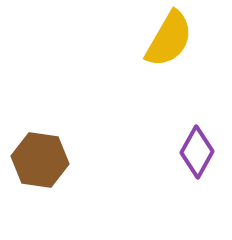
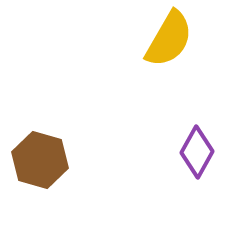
brown hexagon: rotated 8 degrees clockwise
